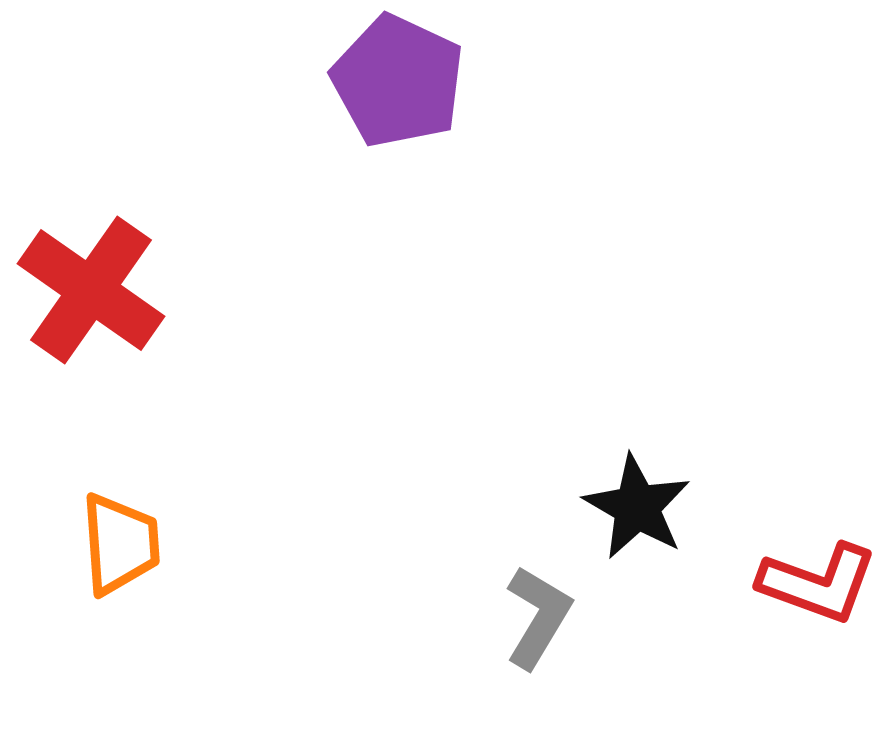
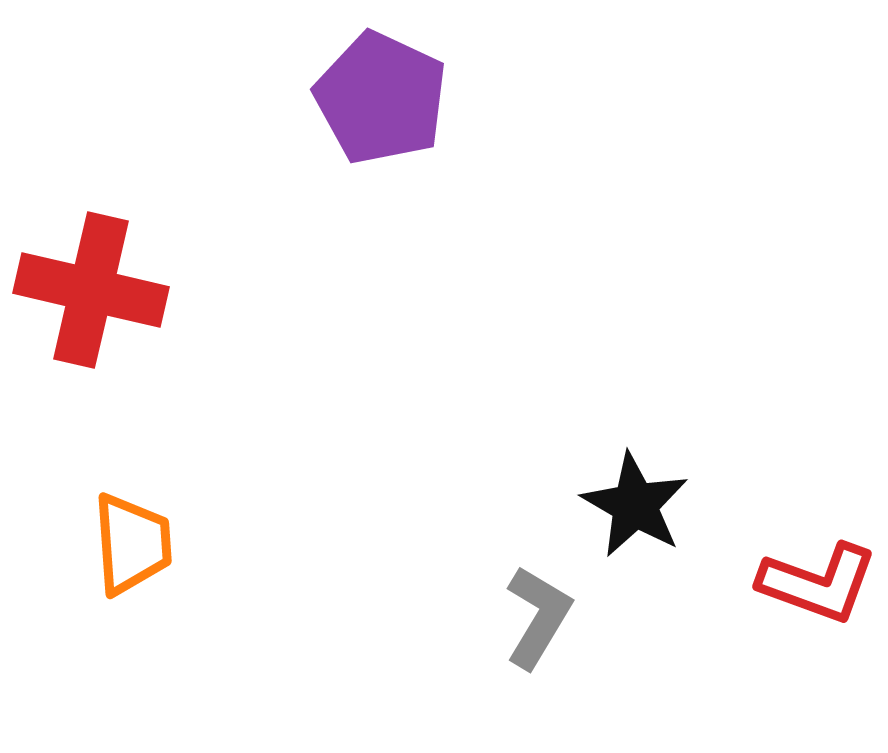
purple pentagon: moved 17 px left, 17 px down
red cross: rotated 22 degrees counterclockwise
black star: moved 2 px left, 2 px up
orange trapezoid: moved 12 px right
